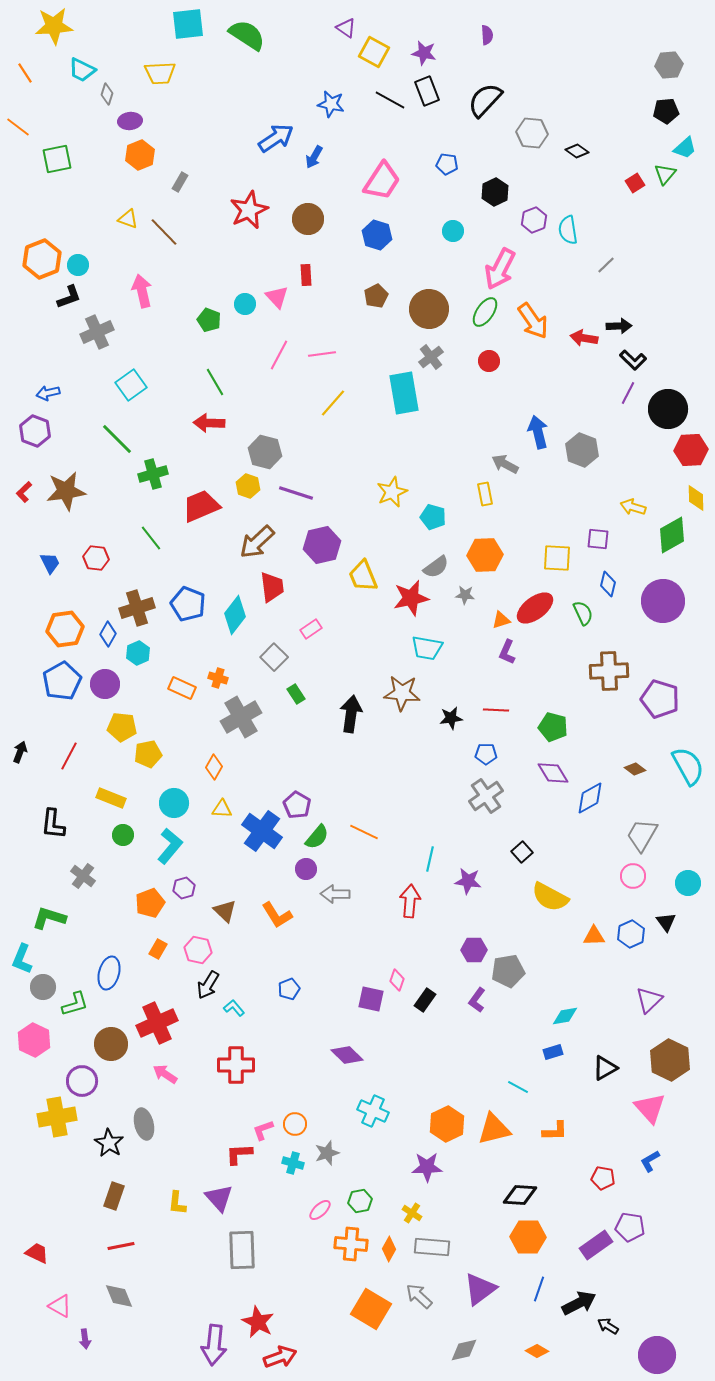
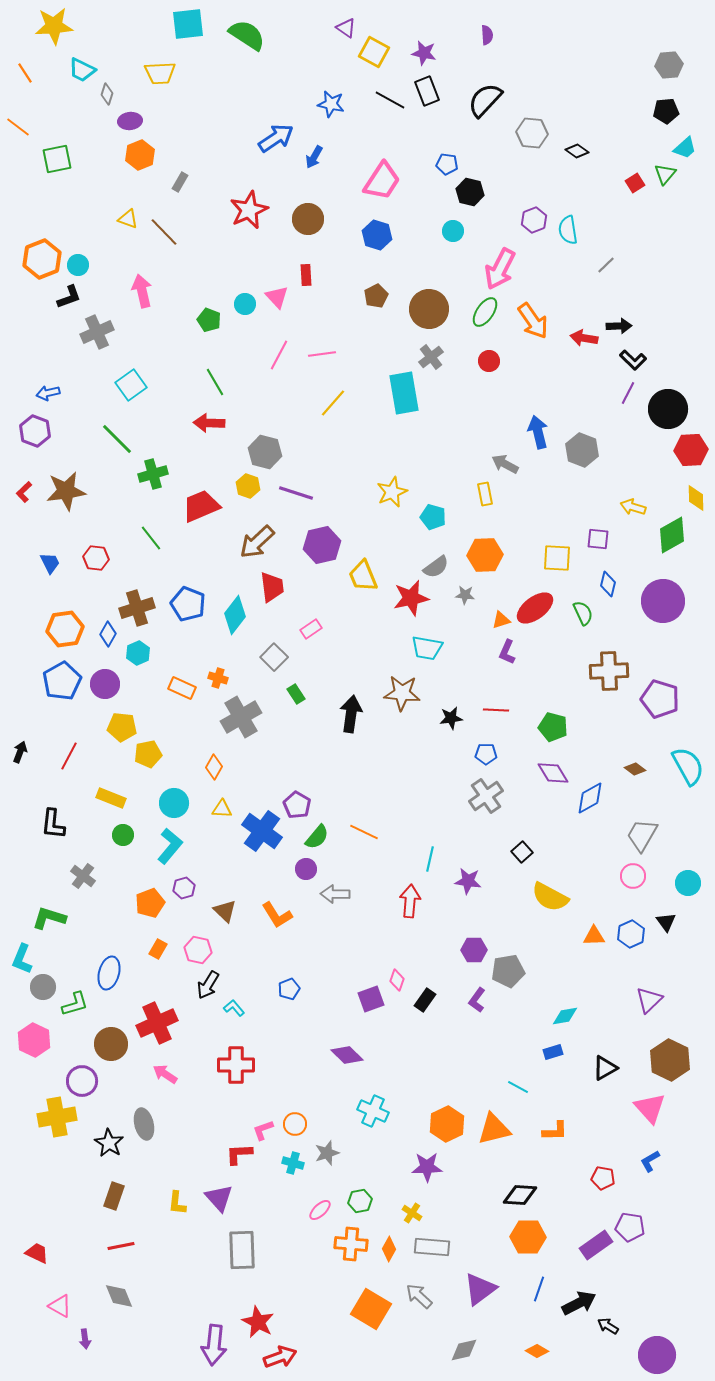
black hexagon at (495, 192): moved 25 px left; rotated 20 degrees counterclockwise
purple square at (371, 999): rotated 32 degrees counterclockwise
